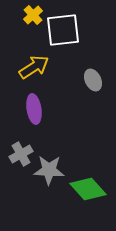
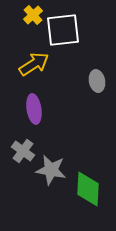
yellow arrow: moved 3 px up
gray ellipse: moved 4 px right, 1 px down; rotated 15 degrees clockwise
gray cross: moved 2 px right, 3 px up; rotated 25 degrees counterclockwise
gray star: moved 2 px right; rotated 8 degrees clockwise
green diamond: rotated 45 degrees clockwise
